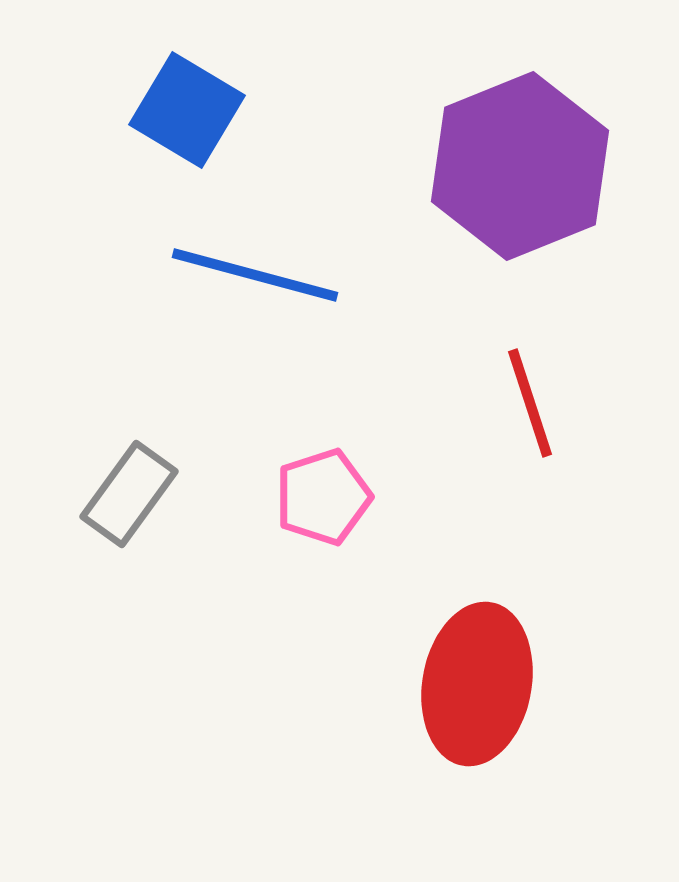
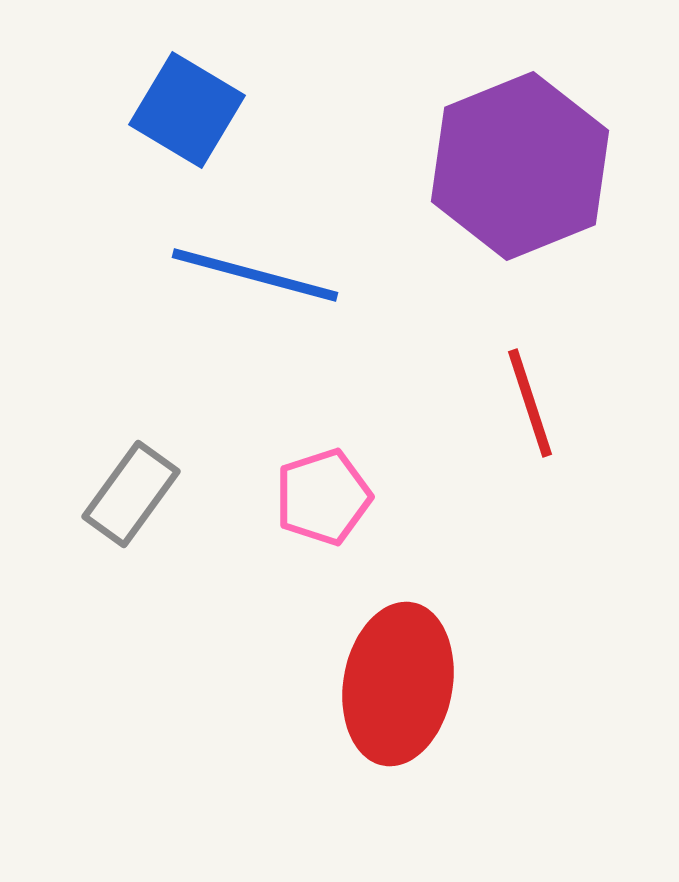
gray rectangle: moved 2 px right
red ellipse: moved 79 px left
